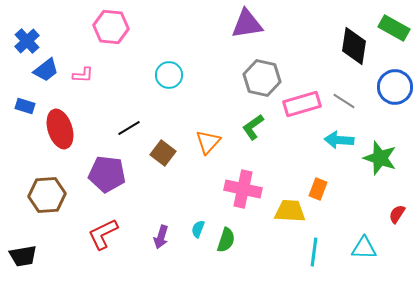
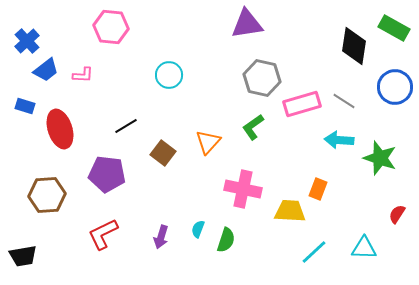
black line: moved 3 px left, 2 px up
cyan line: rotated 40 degrees clockwise
